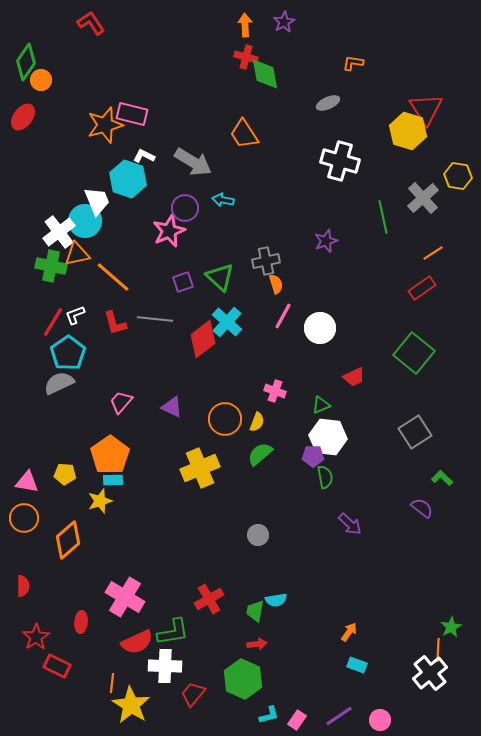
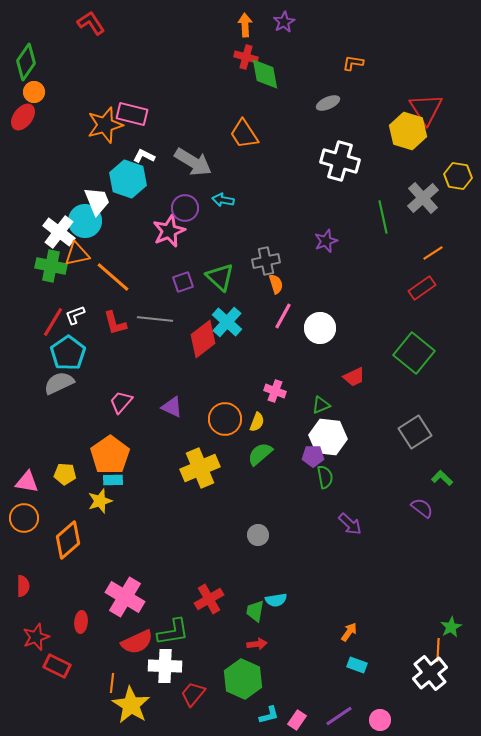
orange circle at (41, 80): moved 7 px left, 12 px down
white cross at (59, 232): rotated 16 degrees counterclockwise
red star at (36, 637): rotated 12 degrees clockwise
